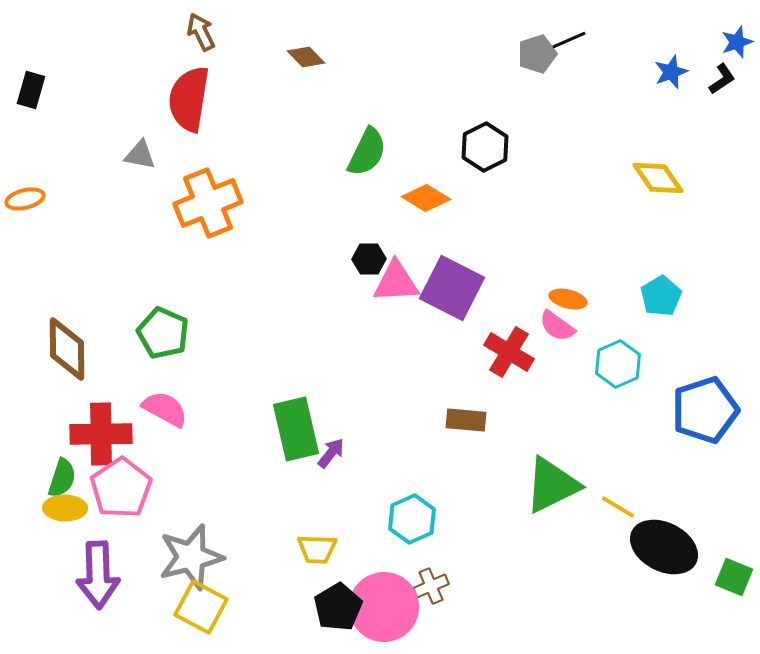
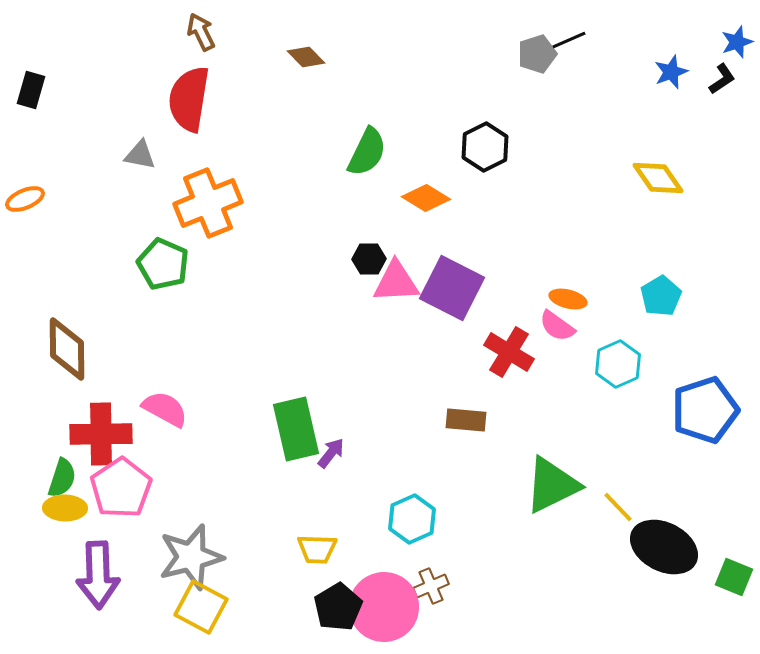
orange ellipse at (25, 199): rotated 9 degrees counterclockwise
green pentagon at (163, 333): moved 69 px up
yellow line at (618, 507): rotated 15 degrees clockwise
